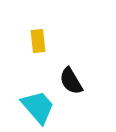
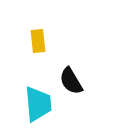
cyan trapezoid: moved 3 px up; rotated 36 degrees clockwise
